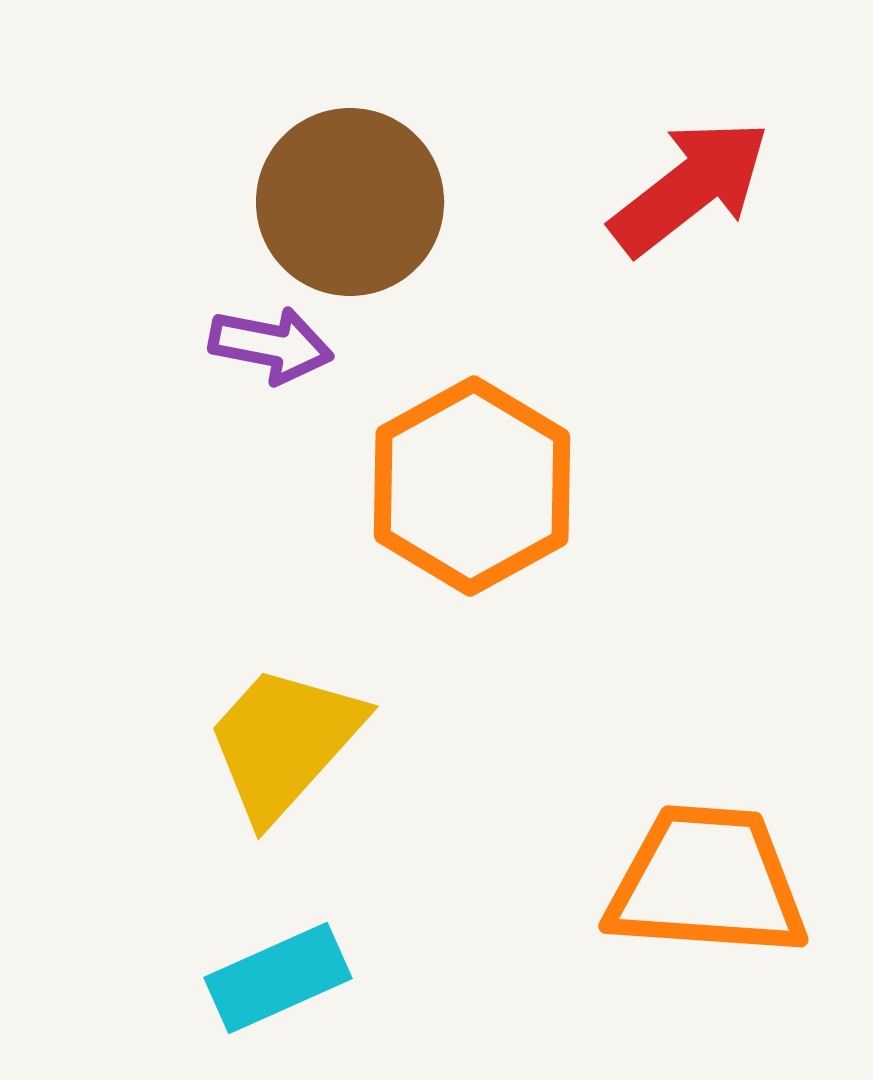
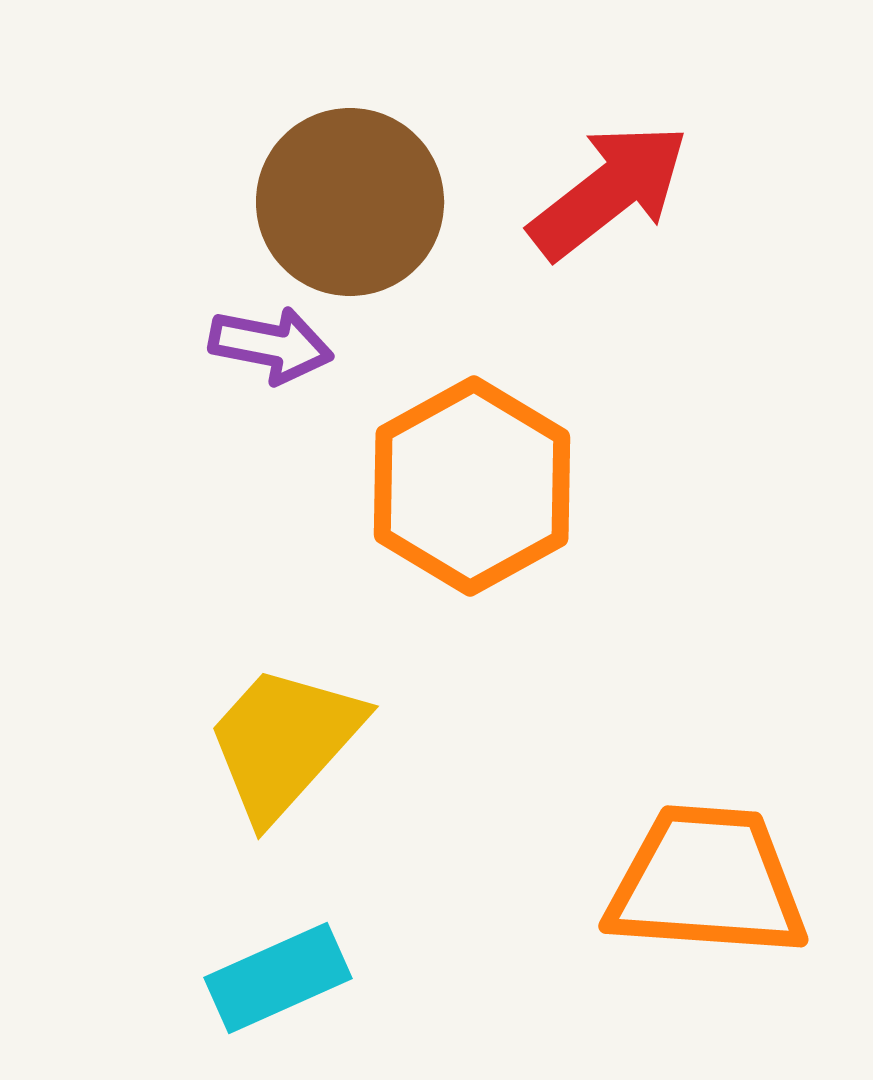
red arrow: moved 81 px left, 4 px down
